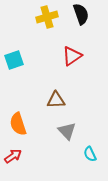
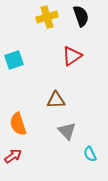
black semicircle: moved 2 px down
